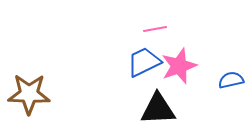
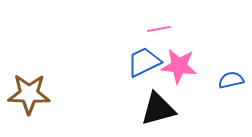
pink line: moved 4 px right
pink star: rotated 27 degrees clockwise
black triangle: rotated 12 degrees counterclockwise
